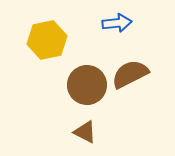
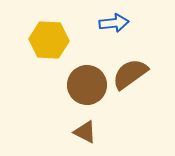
blue arrow: moved 3 px left
yellow hexagon: moved 2 px right; rotated 15 degrees clockwise
brown semicircle: rotated 9 degrees counterclockwise
